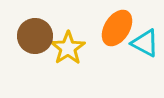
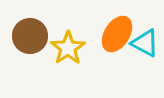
orange ellipse: moved 6 px down
brown circle: moved 5 px left
